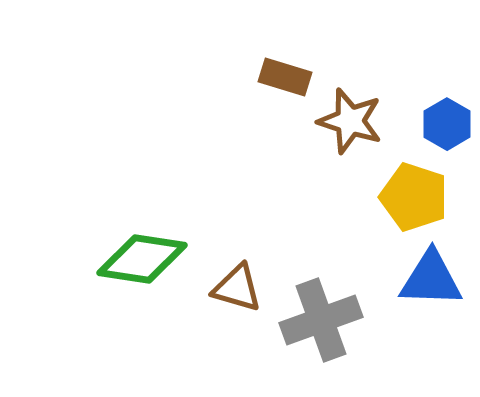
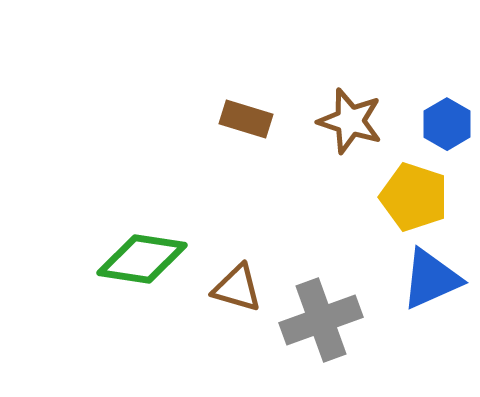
brown rectangle: moved 39 px left, 42 px down
blue triangle: rotated 26 degrees counterclockwise
